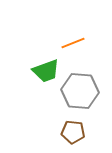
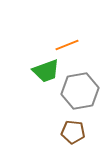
orange line: moved 6 px left, 2 px down
gray hexagon: rotated 15 degrees counterclockwise
